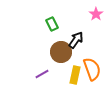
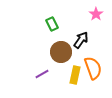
black arrow: moved 5 px right
orange semicircle: moved 1 px right, 1 px up
